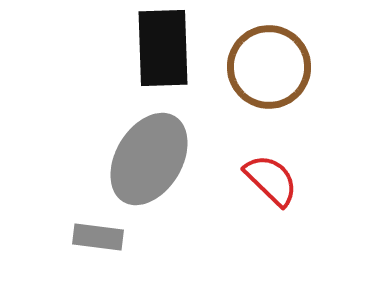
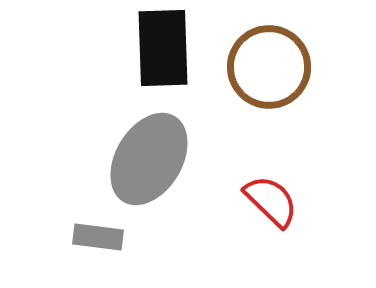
red semicircle: moved 21 px down
